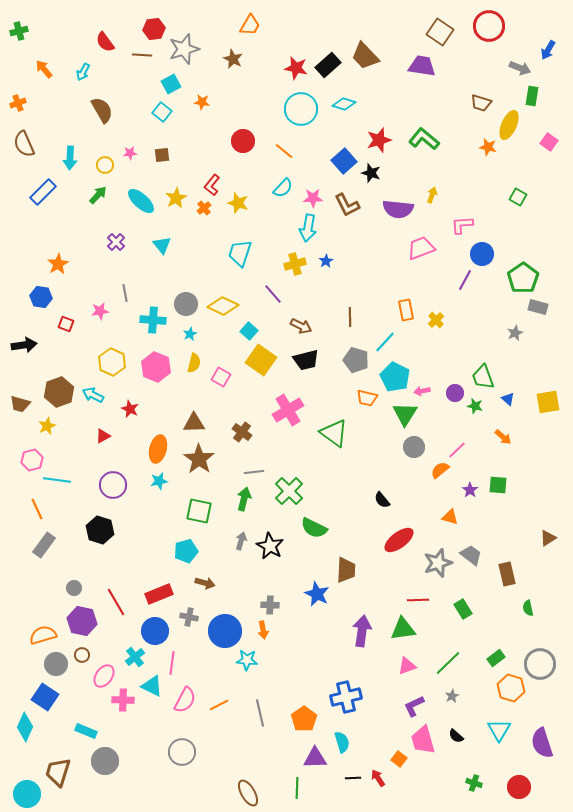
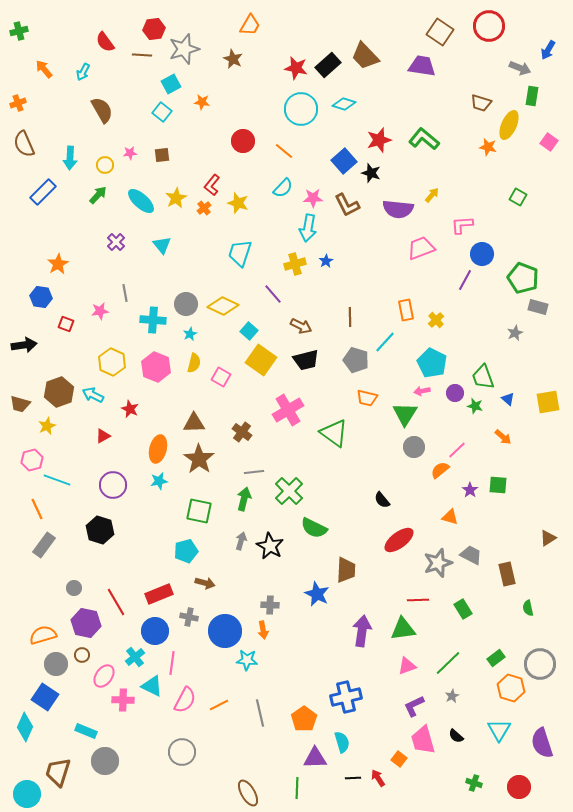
yellow arrow at (432, 195): rotated 21 degrees clockwise
green pentagon at (523, 278): rotated 16 degrees counterclockwise
cyan pentagon at (395, 377): moved 37 px right, 14 px up
cyan line at (57, 480): rotated 12 degrees clockwise
gray trapezoid at (471, 555): rotated 10 degrees counterclockwise
purple hexagon at (82, 621): moved 4 px right, 2 px down
